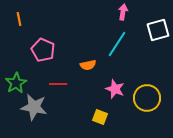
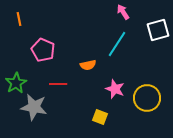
pink arrow: rotated 42 degrees counterclockwise
